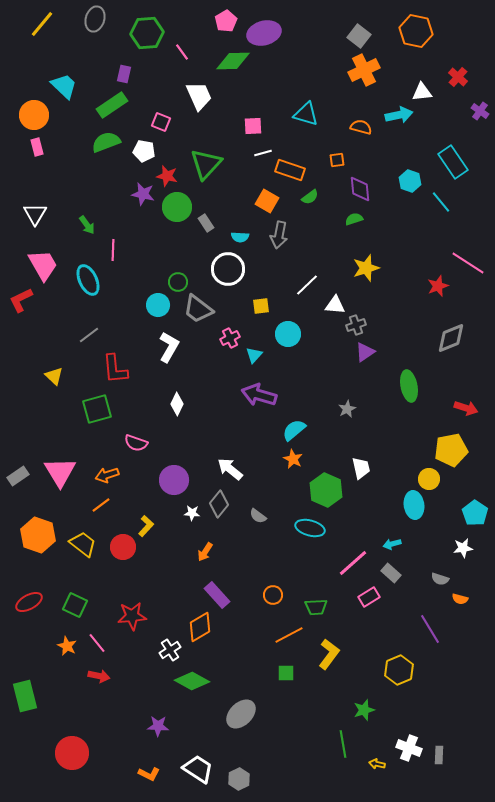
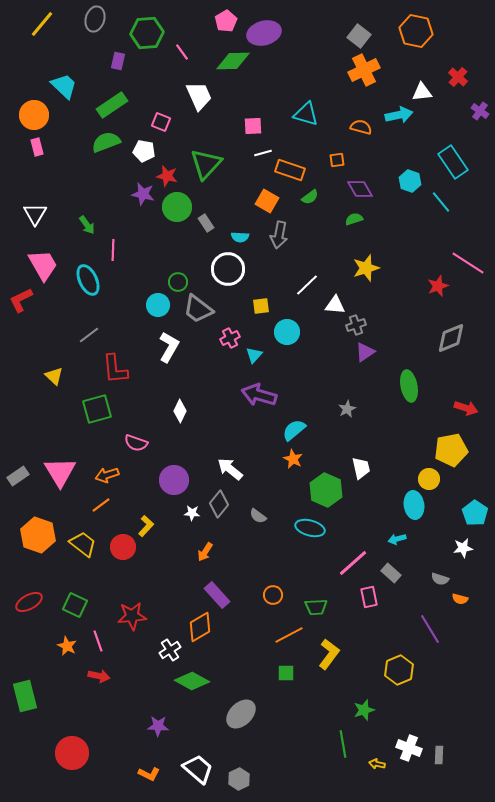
purple rectangle at (124, 74): moved 6 px left, 13 px up
purple diamond at (360, 189): rotated 24 degrees counterclockwise
cyan circle at (288, 334): moved 1 px left, 2 px up
white diamond at (177, 404): moved 3 px right, 7 px down
cyan arrow at (392, 544): moved 5 px right, 5 px up
pink rectangle at (369, 597): rotated 70 degrees counterclockwise
pink line at (97, 643): moved 1 px right, 2 px up; rotated 20 degrees clockwise
white trapezoid at (198, 769): rotated 8 degrees clockwise
